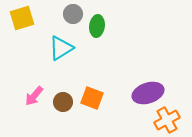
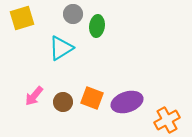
purple ellipse: moved 21 px left, 9 px down
